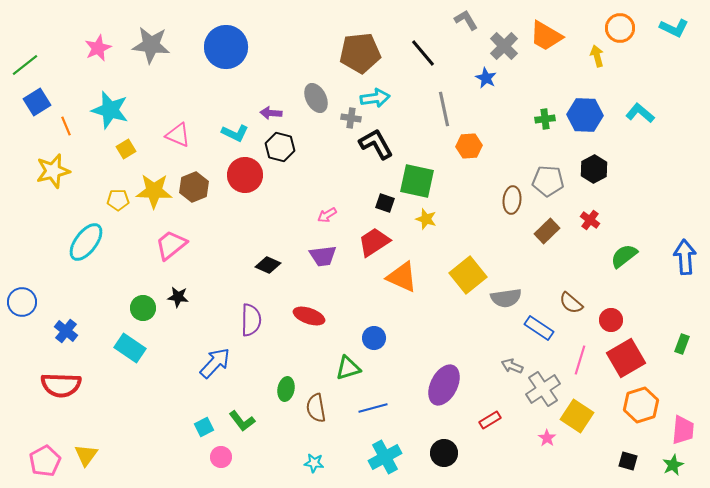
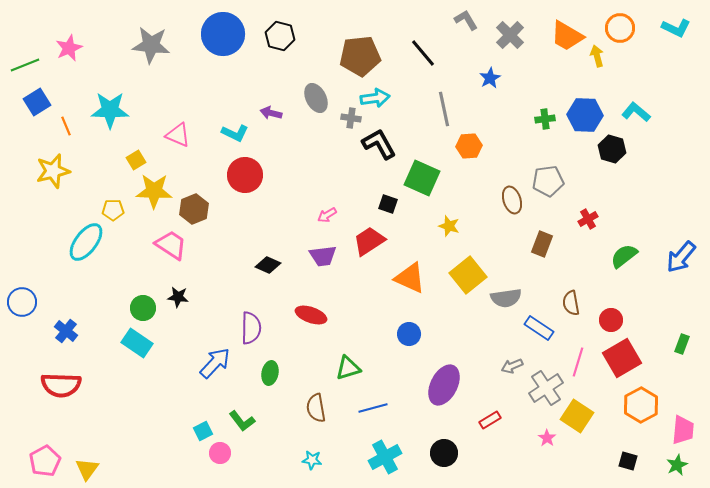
cyan L-shape at (674, 28): moved 2 px right
orange trapezoid at (546, 36): moved 21 px right
gray cross at (504, 46): moved 6 px right, 11 px up
blue circle at (226, 47): moved 3 px left, 13 px up
pink star at (98, 48): moved 29 px left
brown pentagon at (360, 53): moved 3 px down
green line at (25, 65): rotated 16 degrees clockwise
blue star at (486, 78): moved 4 px right; rotated 15 degrees clockwise
cyan star at (110, 110): rotated 15 degrees counterclockwise
purple arrow at (271, 113): rotated 10 degrees clockwise
cyan L-shape at (640, 113): moved 4 px left, 1 px up
black L-shape at (376, 144): moved 3 px right
black hexagon at (280, 147): moved 111 px up
yellow square at (126, 149): moved 10 px right, 11 px down
black hexagon at (594, 169): moved 18 px right, 20 px up; rotated 16 degrees counterclockwise
green square at (417, 181): moved 5 px right, 3 px up; rotated 12 degrees clockwise
gray pentagon at (548, 181): rotated 12 degrees counterclockwise
brown hexagon at (194, 187): moved 22 px down
yellow pentagon at (118, 200): moved 5 px left, 10 px down
brown ellipse at (512, 200): rotated 24 degrees counterclockwise
black square at (385, 203): moved 3 px right, 1 px down
yellow star at (426, 219): moved 23 px right, 7 px down
red cross at (590, 220): moved 2 px left, 1 px up; rotated 24 degrees clockwise
brown rectangle at (547, 231): moved 5 px left, 13 px down; rotated 25 degrees counterclockwise
red trapezoid at (374, 242): moved 5 px left, 1 px up
pink trapezoid at (171, 245): rotated 72 degrees clockwise
blue arrow at (685, 257): moved 4 px left; rotated 136 degrees counterclockwise
orange triangle at (402, 277): moved 8 px right, 1 px down
brown semicircle at (571, 303): rotated 40 degrees clockwise
red ellipse at (309, 316): moved 2 px right, 1 px up
purple semicircle at (251, 320): moved 8 px down
blue circle at (374, 338): moved 35 px right, 4 px up
cyan rectangle at (130, 348): moved 7 px right, 5 px up
red square at (626, 358): moved 4 px left
pink line at (580, 360): moved 2 px left, 2 px down
gray arrow at (512, 366): rotated 45 degrees counterclockwise
green ellipse at (286, 389): moved 16 px left, 16 px up
gray cross at (543, 389): moved 3 px right, 1 px up
orange hexagon at (641, 405): rotated 12 degrees counterclockwise
cyan square at (204, 427): moved 1 px left, 4 px down
yellow triangle at (86, 455): moved 1 px right, 14 px down
pink circle at (221, 457): moved 1 px left, 4 px up
cyan star at (314, 463): moved 2 px left, 3 px up
green star at (673, 465): moved 4 px right
